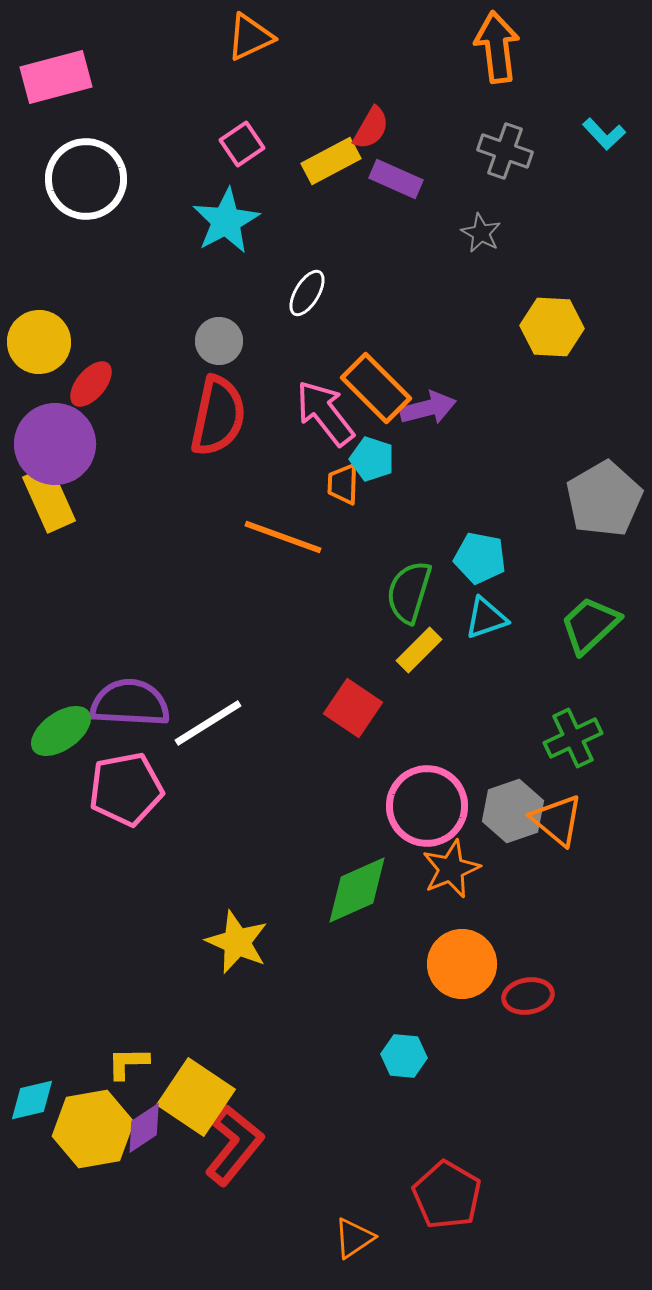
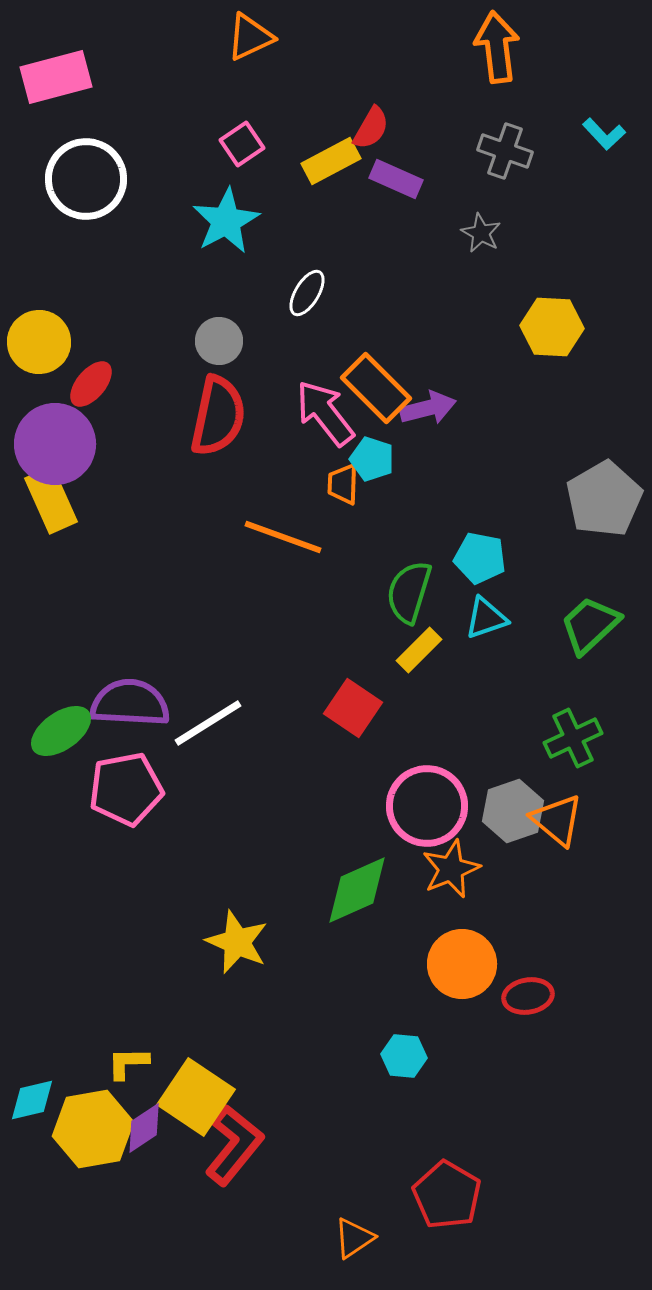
yellow rectangle at (49, 499): moved 2 px right, 1 px down
